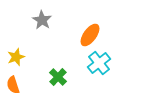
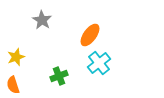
green cross: moved 1 px right, 1 px up; rotated 24 degrees clockwise
